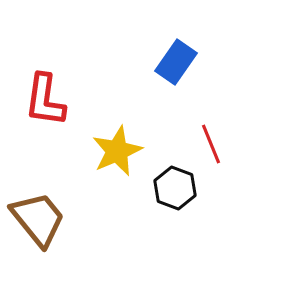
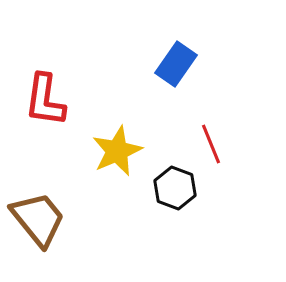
blue rectangle: moved 2 px down
